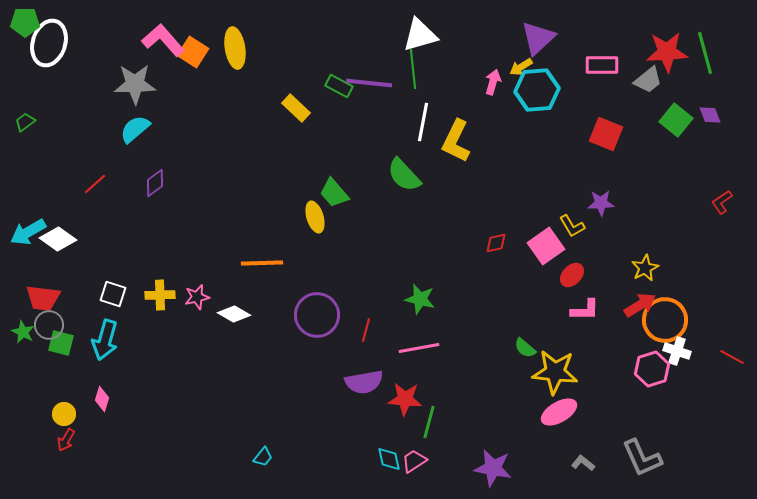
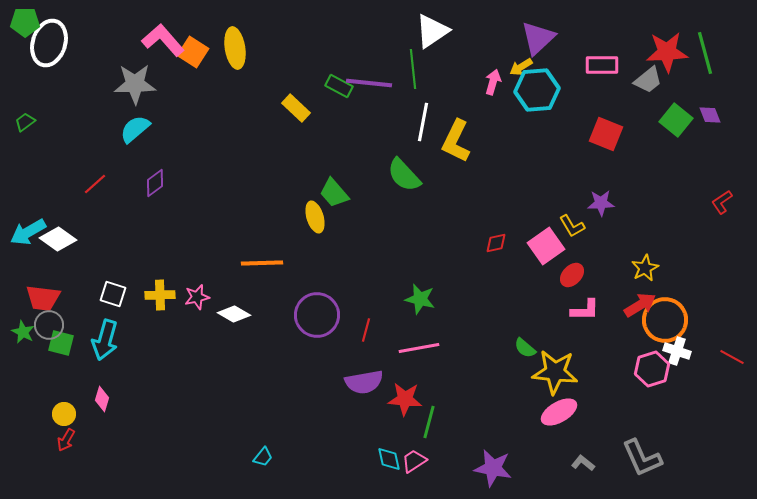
white triangle at (420, 35): moved 12 px right, 4 px up; rotated 18 degrees counterclockwise
